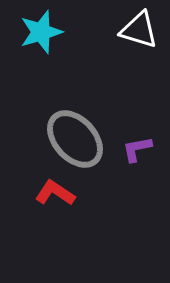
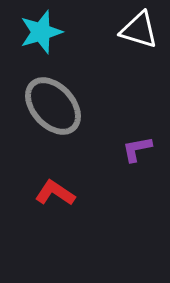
gray ellipse: moved 22 px left, 33 px up
